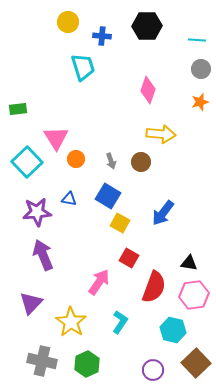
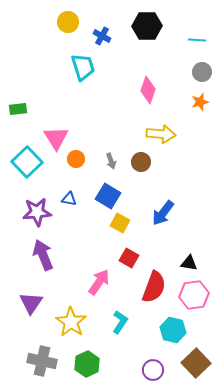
blue cross: rotated 24 degrees clockwise
gray circle: moved 1 px right, 3 px down
purple triangle: rotated 10 degrees counterclockwise
